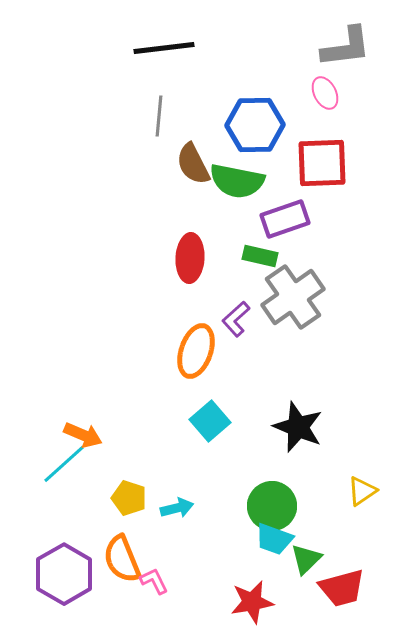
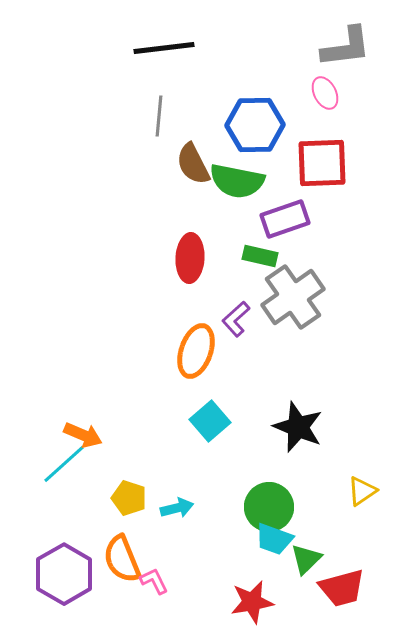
green circle: moved 3 px left, 1 px down
